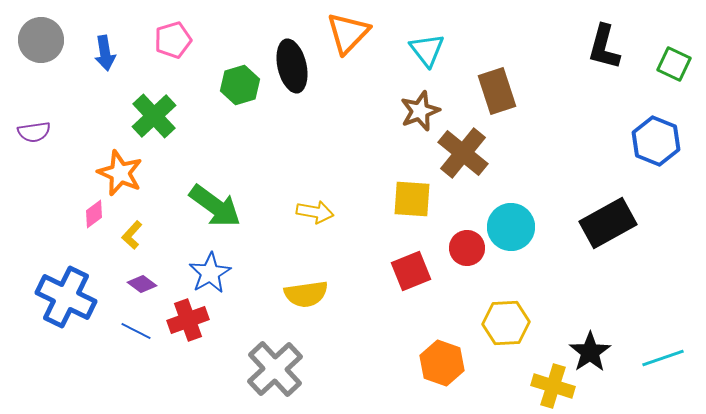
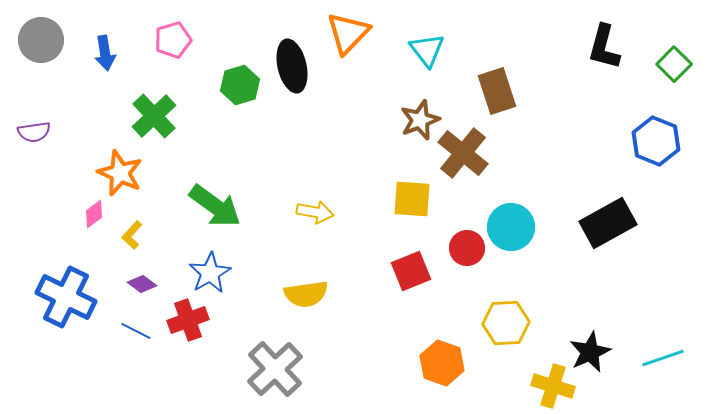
green square: rotated 20 degrees clockwise
brown star: moved 9 px down
black star: rotated 9 degrees clockwise
